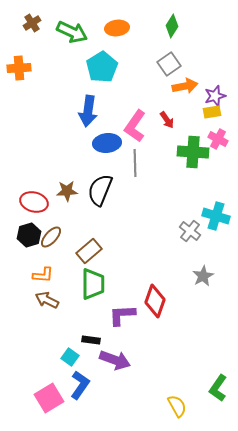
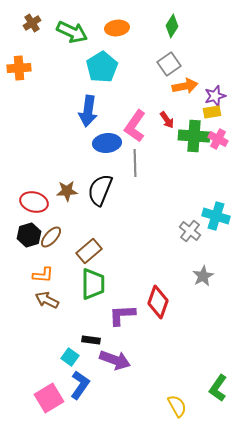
green cross: moved 1 px right, 16 px up
red diamond: moved 3 px right, 1 px down
